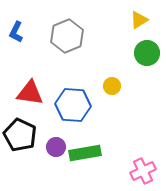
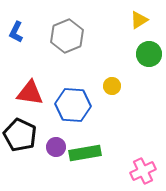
green circle: moved 2 px right, 1 px down
